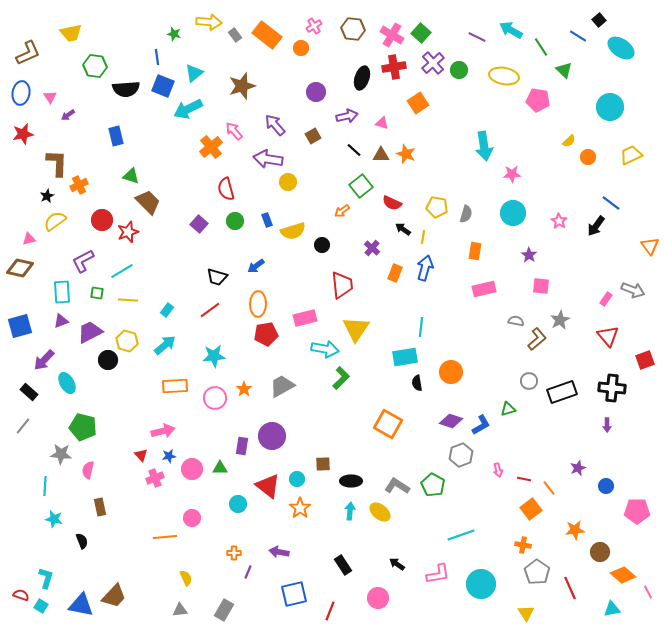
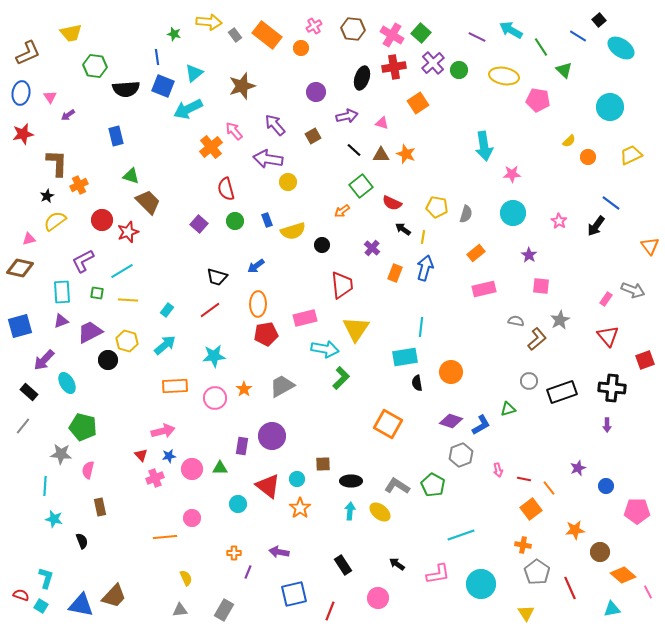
orange rectangle at (475, 251): moved 1 px right, 2 px down; rotated 42 degrees clockwise
